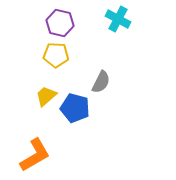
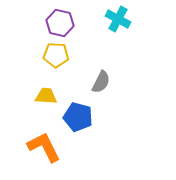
yellow trapezoid: rotated 45 degrees clockwise
blue pentagon: moved 3 px right, 9 px down
orange L-shape: moved 9 px right, 8 px up; rotated 87 degrees counterclockwise
